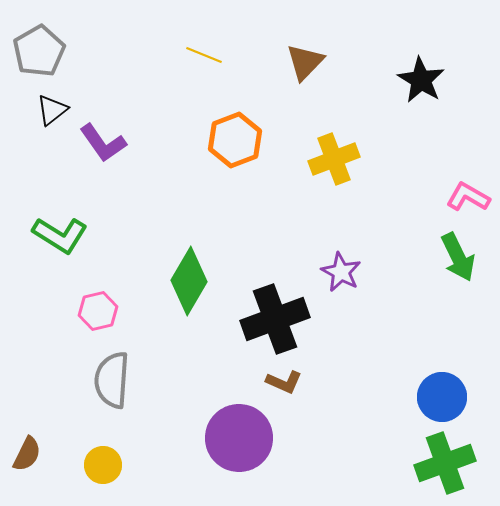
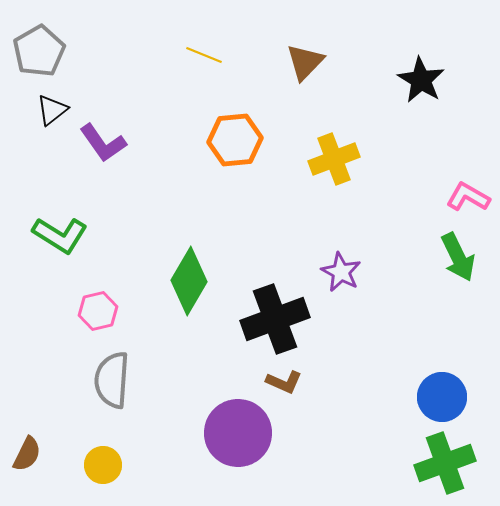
orange hexagon: rotated 16 degrees clockwise
purple circle: moved 1 px left, 5 px up
